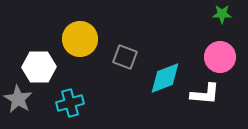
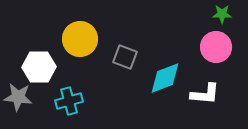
pink circle: moved 4 px left, 10 px up
gray star: moved 2 px up; rotated 24 degrees counterclockwise
cyan cross: moved 1 px left, 2 px up
